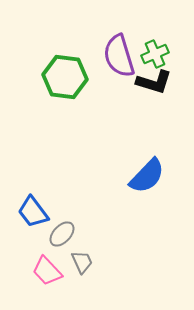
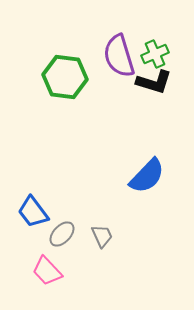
gray trapezoid: moved 20 px right, 26 px up
